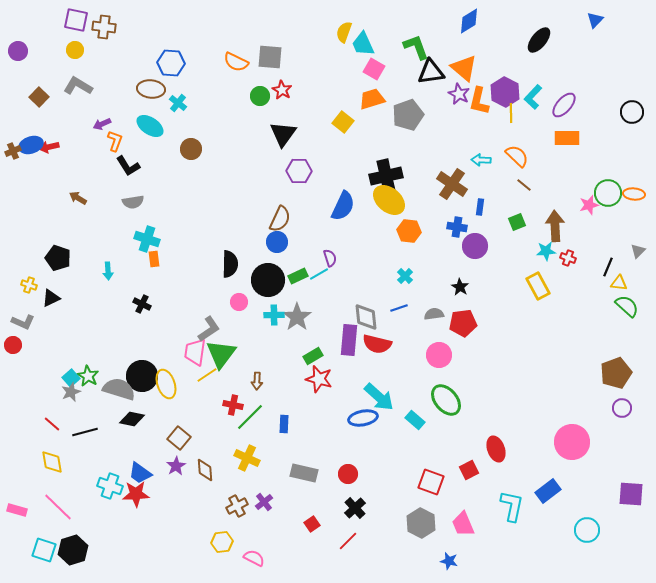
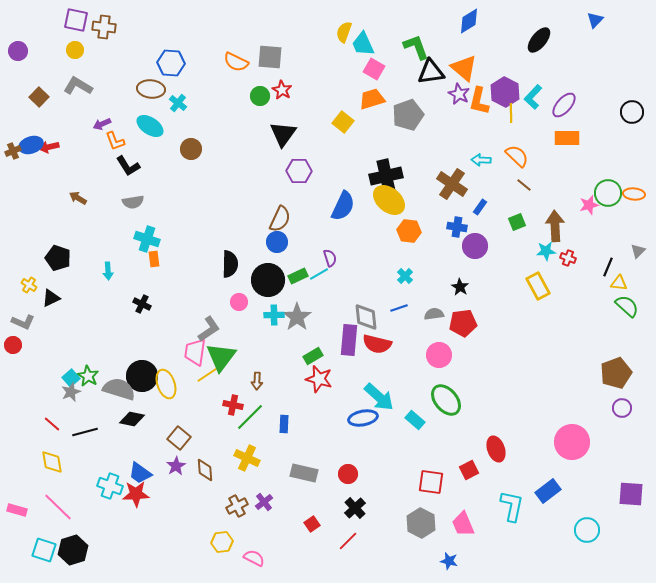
orange L-shape at (115, 141): rotated 140 degrees clockwise
blue rectangle at (480, 207): rotated 28 degrees clockwise
yellow cross at (29, 285): rotated 14 degrees clockwise
green triangle at (221, 354): moved 3 px down
red square at (431, 482): rotated 12 degrees counterclockwise
